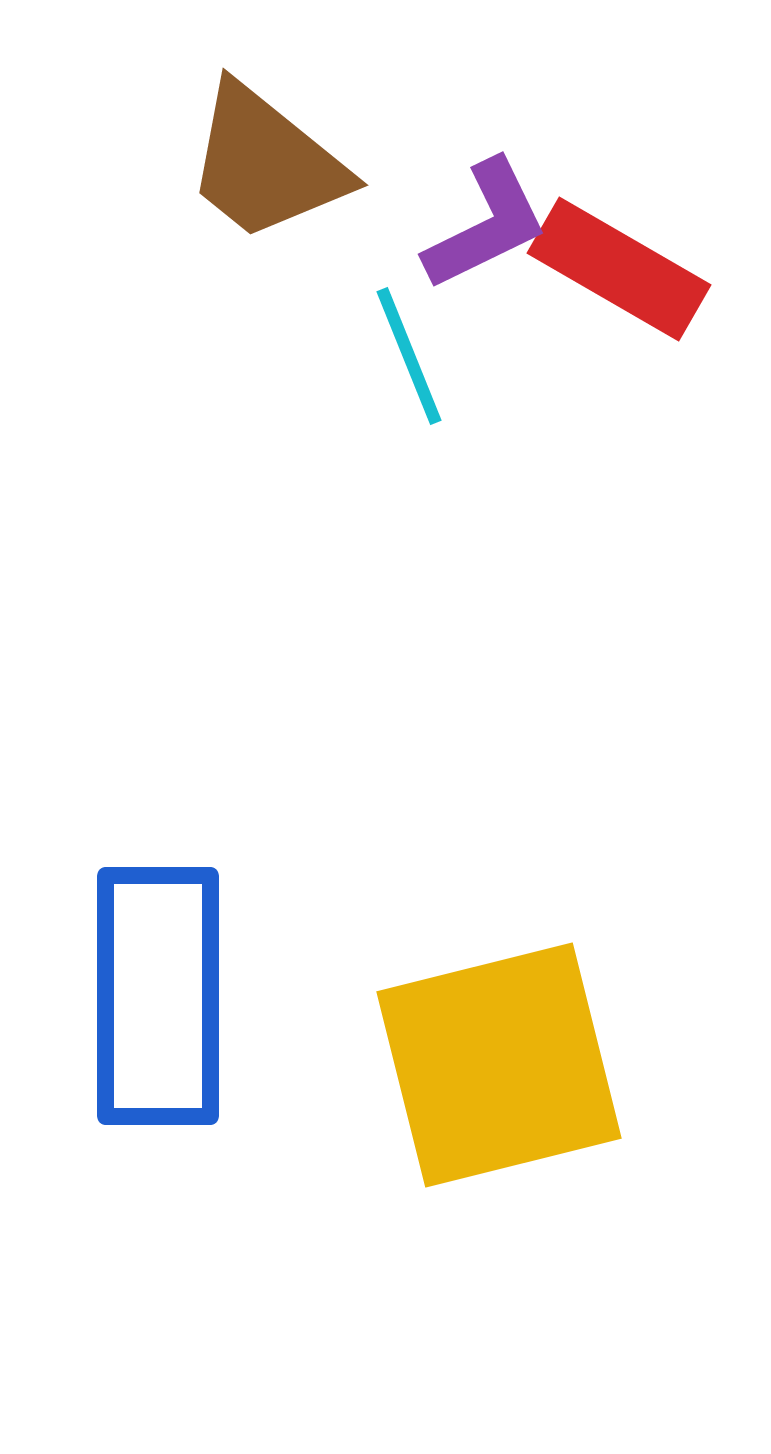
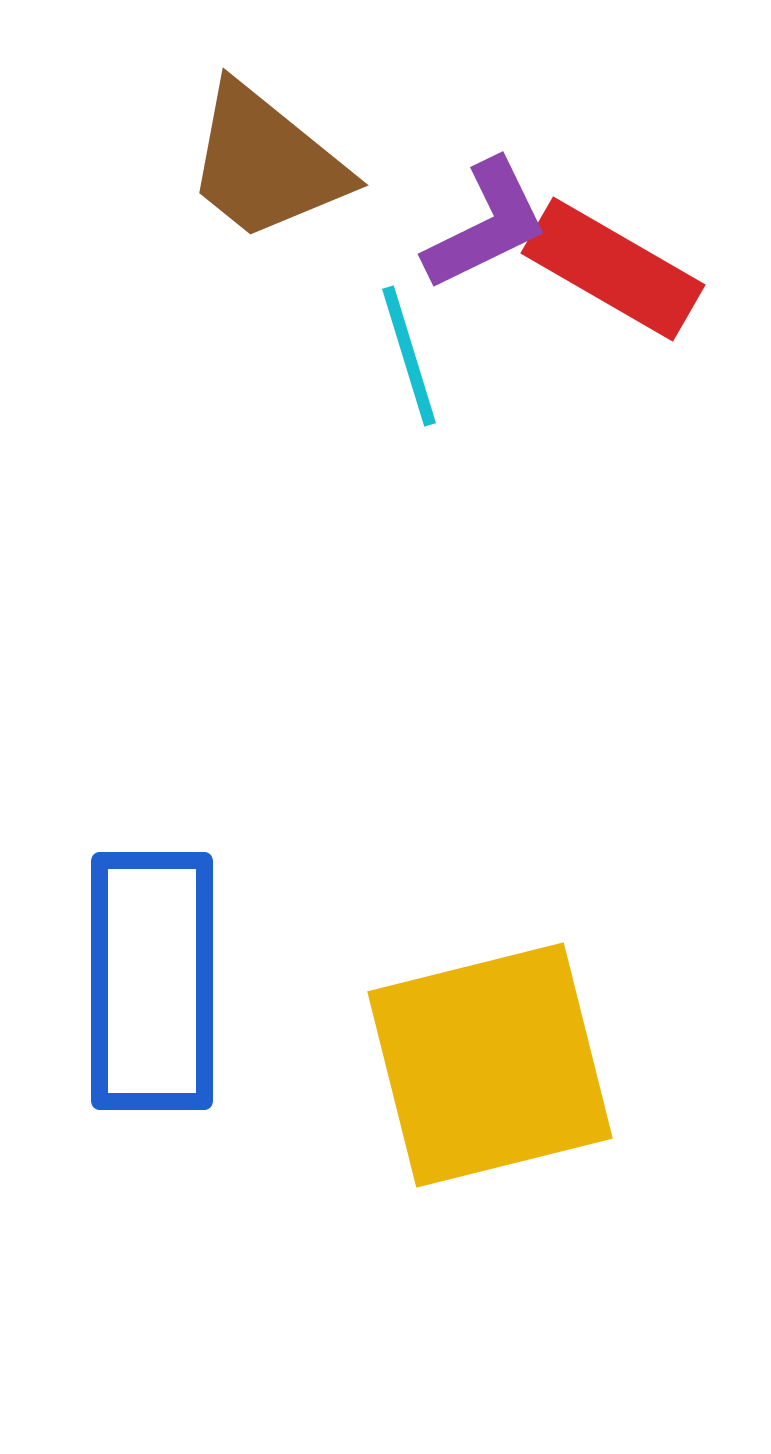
red rectangle: moved 6 px left
cyan line: rotated 5 degrees clockwise
blue rectangle: moved 6 px left, 15 px up
yellow square: moved 9 px left
